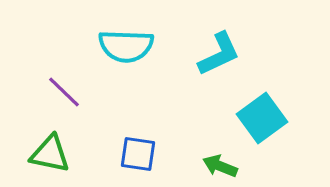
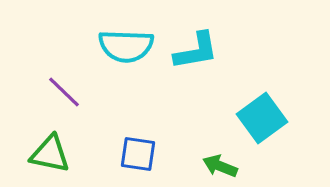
cyan L-shape: moved 23 px left, 3 px up; rotated 15 degrees clockwise
